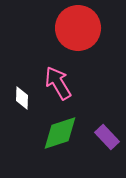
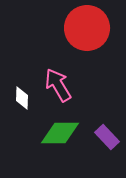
red circle: moved 9 px right
pink arrow: moved 2 px down
green diamond: rotated 18 degrees clockwise
